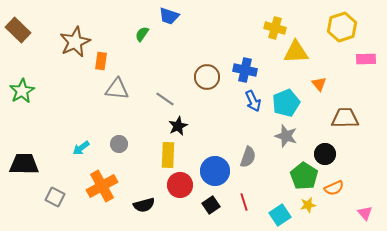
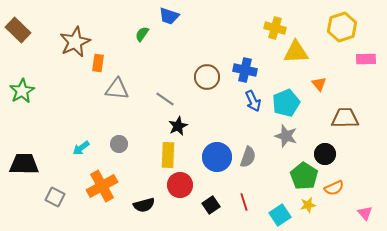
orange rectangle: moved 3 px left, 2 px down
blue circle: moved 2 px right, 14 px up
